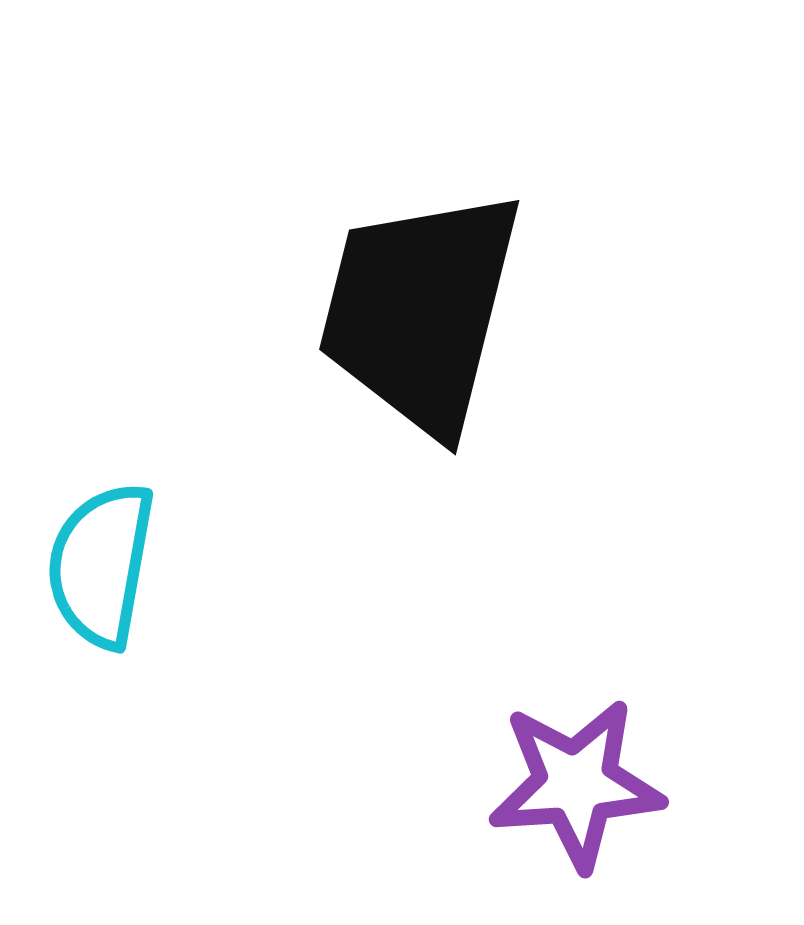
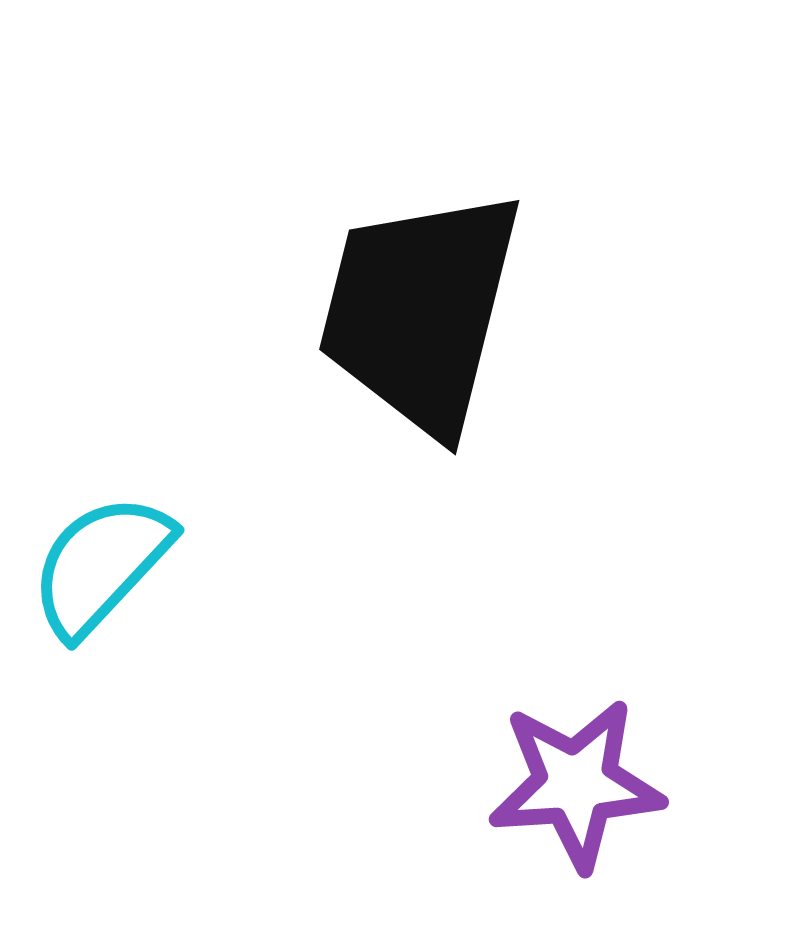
cyan semicircle: rotated 33 degrees clockwise
